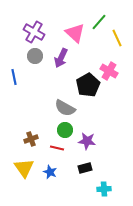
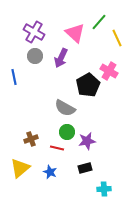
green circle: moved 2 px right, 2 px down
purple star: rotated 18 degrees counterclockwise
yellow triangle: moved 4 px left; rotated 25 degrees clockwise
